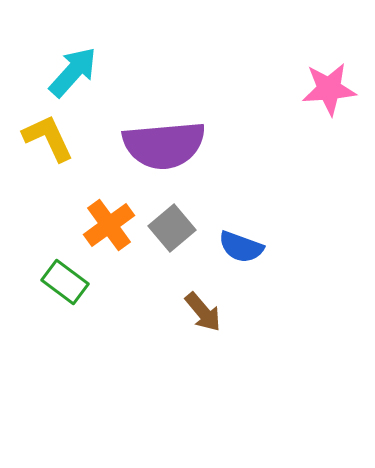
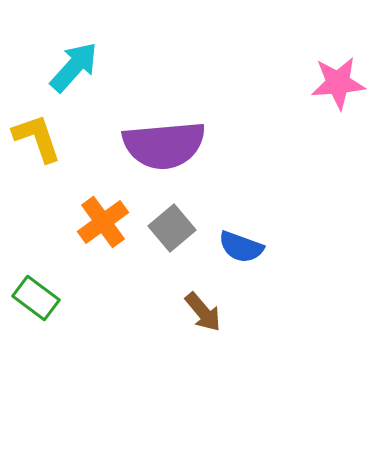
cyan arrow: moved 1 px right, 5 px up
pink star: moved 9 px right, 6 px up
yellow L-shape: moved 11 px left; rotated 6 degrees clockwise
orange cross: moved 6 px left, 3 px up
green rectangle: moved 29 px left, 16 px down
